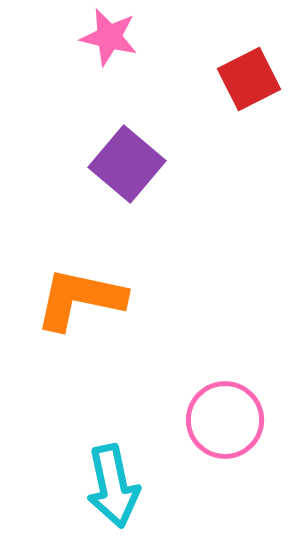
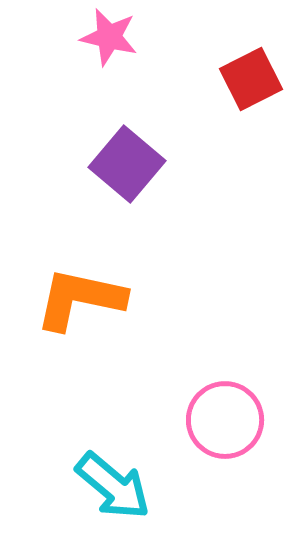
red square: moved 2 px right
cyan arrow: rotated 38 degrees counterclockwise
